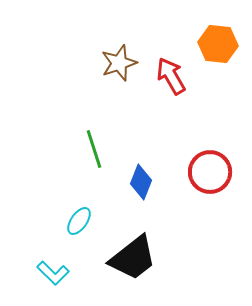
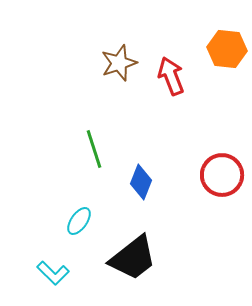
orange hexagon: moved 9 px right, 5 px down
red arrow: rotated 9 degrees clockwise
red circle: moved 12 px right, 3 px down
